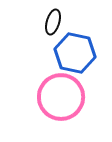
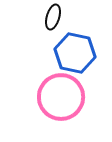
black ellipse: moved 5 px up
